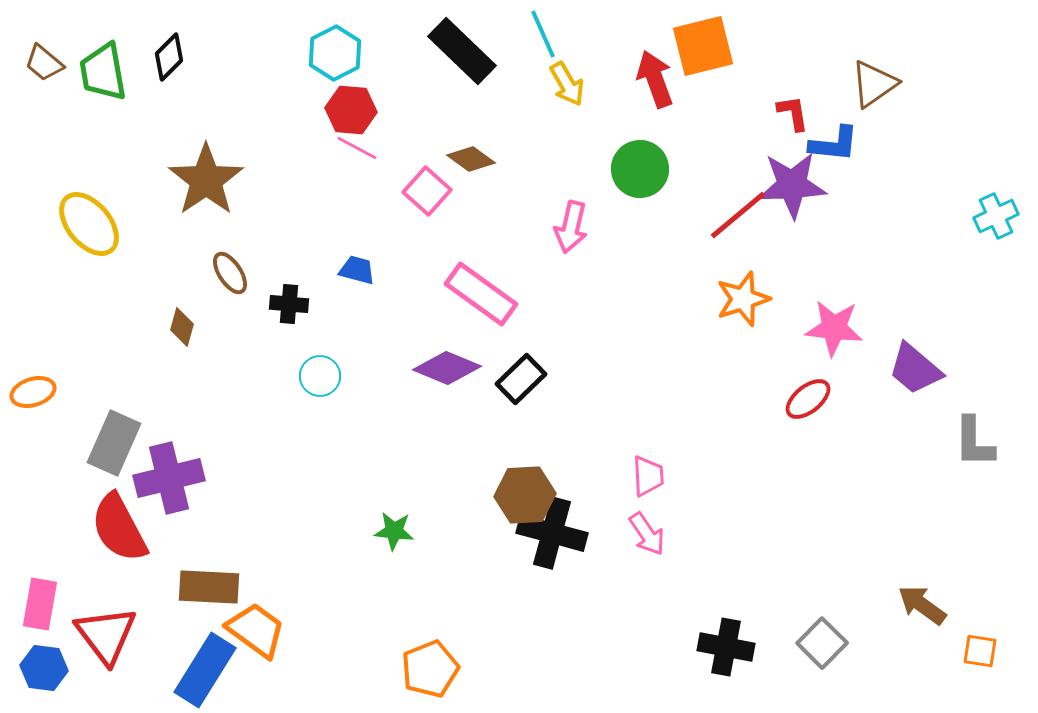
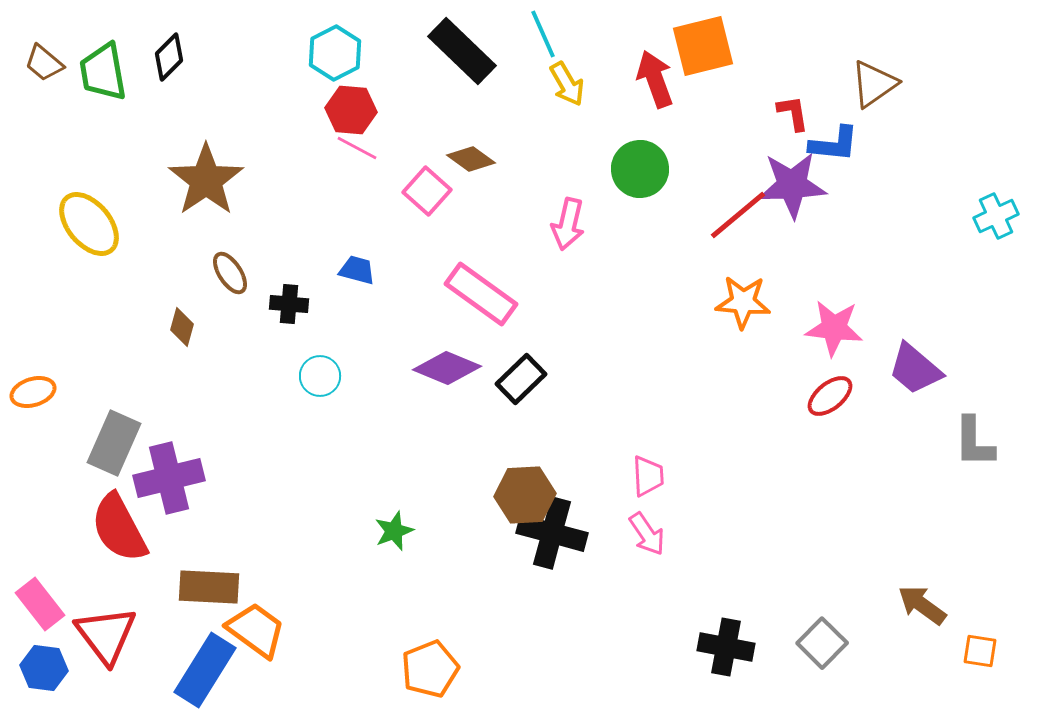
pink arrow at (571, 227): moved 3 px left, 3 px up
orange star at (743, 299): moved 3 px down; rotated 22 degrees clockwise
red ellipse at (808, 399): moved 22 px right, 3 px up
green star at (394, 531): rotated 27 degrees counterclockwise
pink rectangle at (40, 604): rotated 48 degrees counterclockwise
